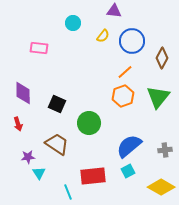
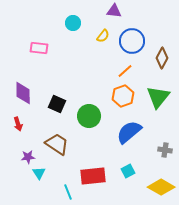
orange line: moved 1 px up
green circle: moved 7 px up
blue semicircle: moved 14 px up
gray cross: rotated 16 degrees clockwise
